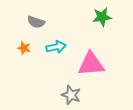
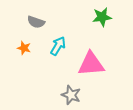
cyan arrow: moved 2 px right, 1 px up; rotated 48 degrees counterclockwise
